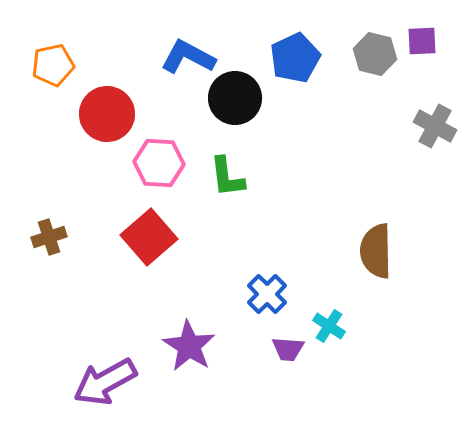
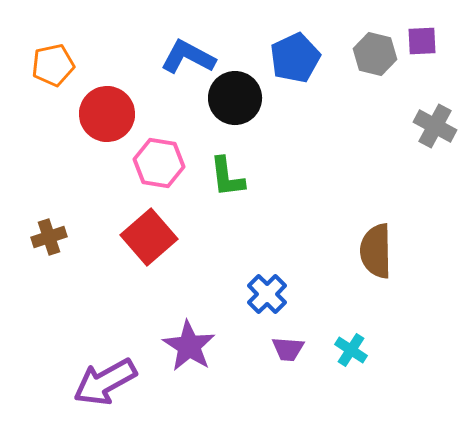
pink hexagon: rotated 6 degrees clockwise
cyan cross: moved 22 px right, 24 px down
